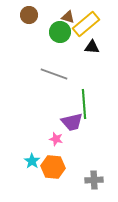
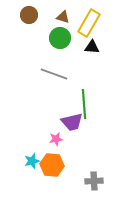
brown triangle: moved 5 px left
yellow rectangle: moved 3 px right, 1 px up; rotated 20 degrees counterclockwise
green circle: moved 6 px down
pink star: rotated 24 degrees counterclockwise
cyan star: rotated 21 degrees clockwise
orange hexagon: moved 1 px left, 2 px up
gray cross: moved 1 px down
